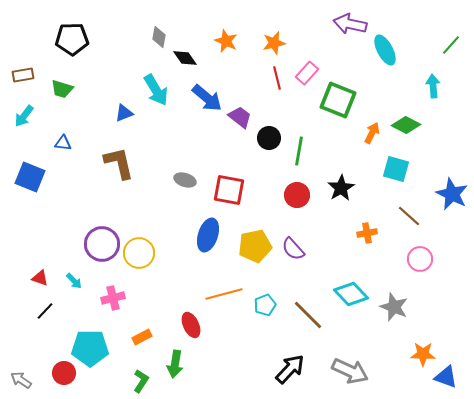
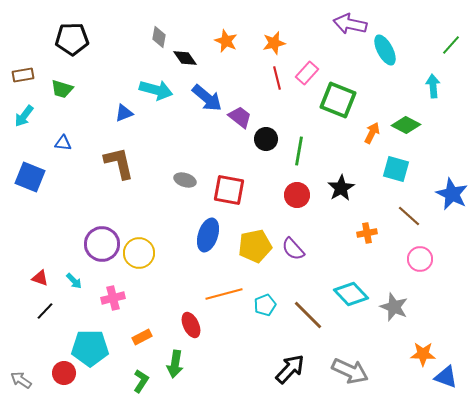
cyan arrow at (156, 90): rotated 44 degrees counterclockwise
black circle at (269, 138): moved 3 px left, 1 px down
